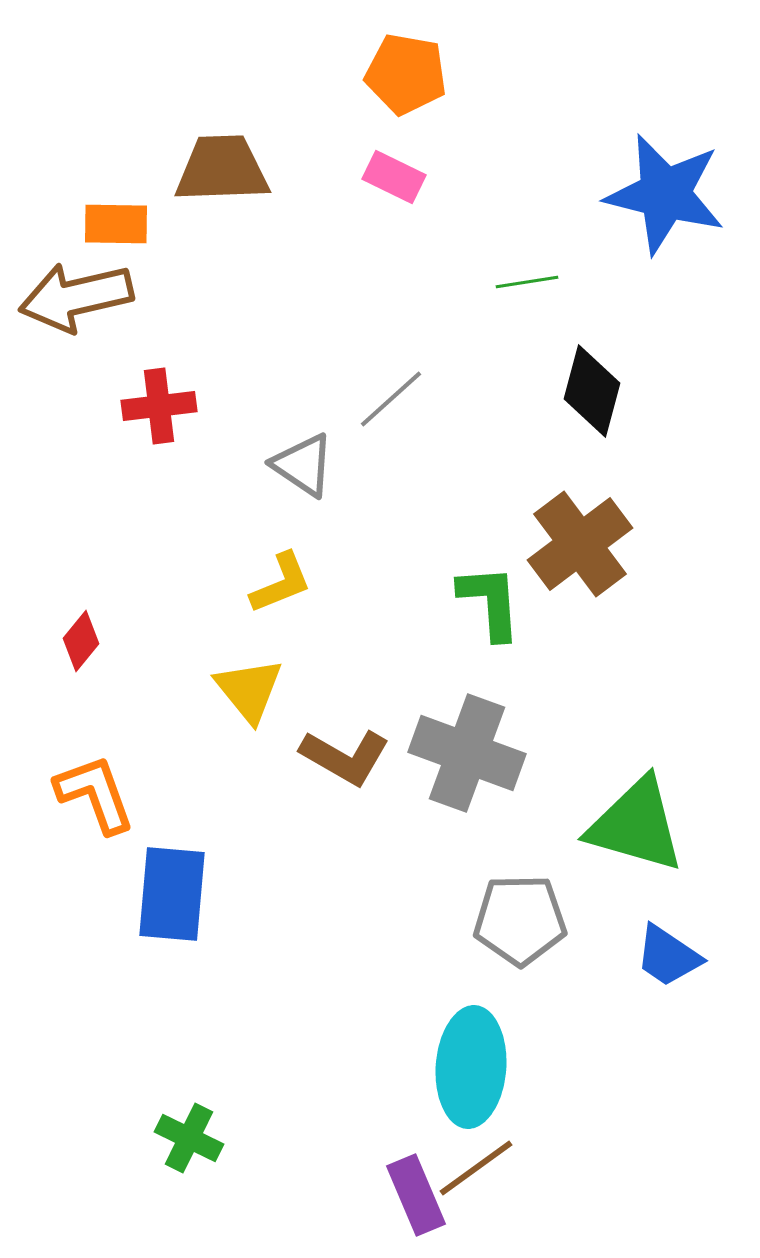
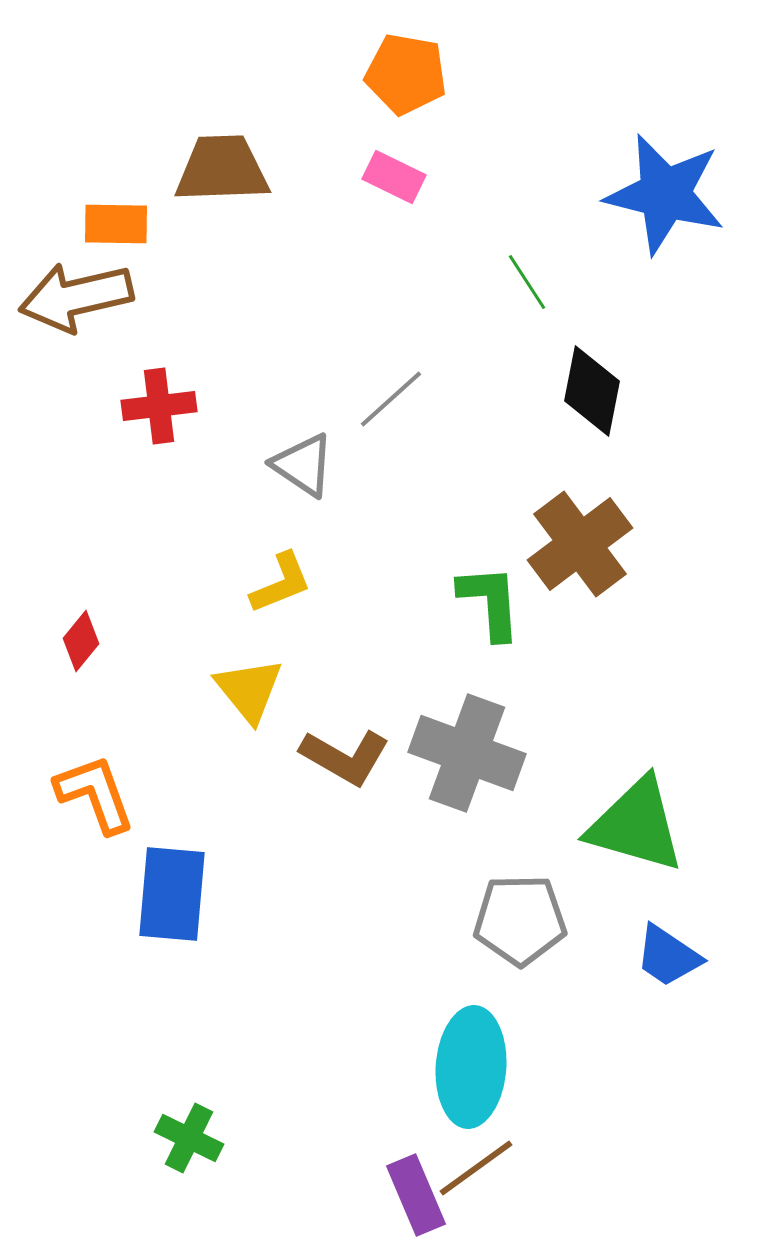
green line: rotated 66 degrees clockwise
black diamond: rotated 4 degrees counterclockwise
